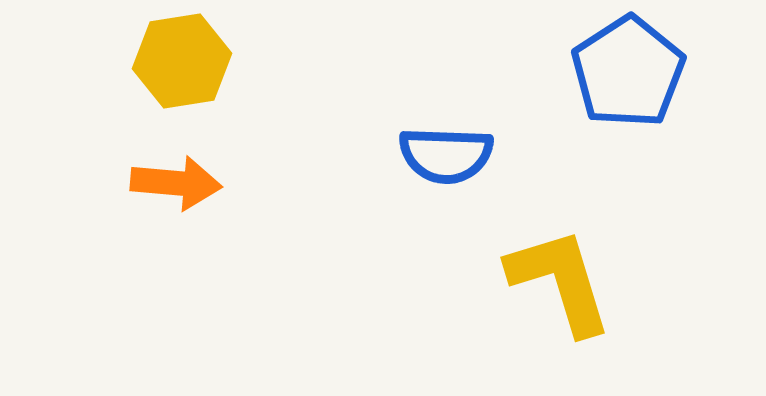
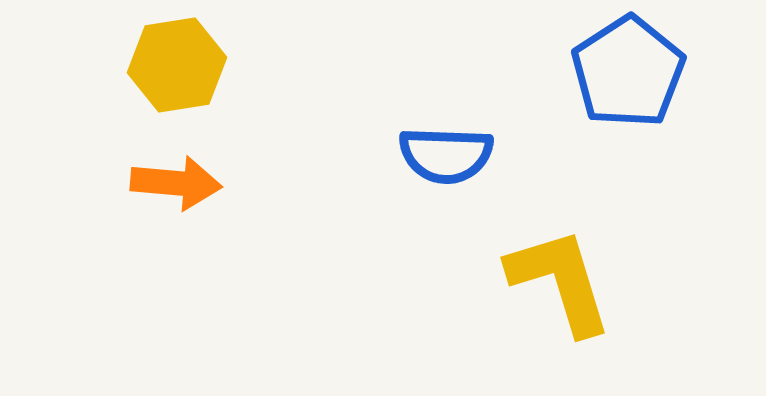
yellow hexagon: moved 5 px left, 4 px down
